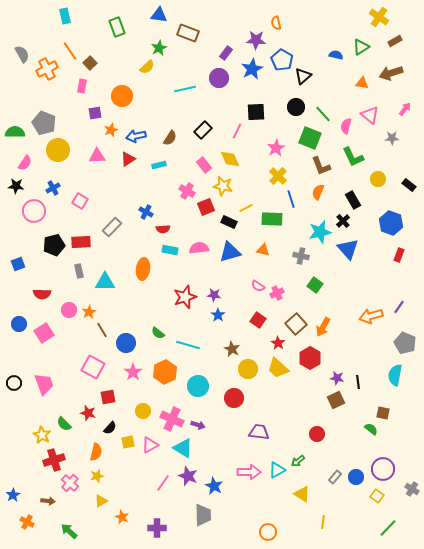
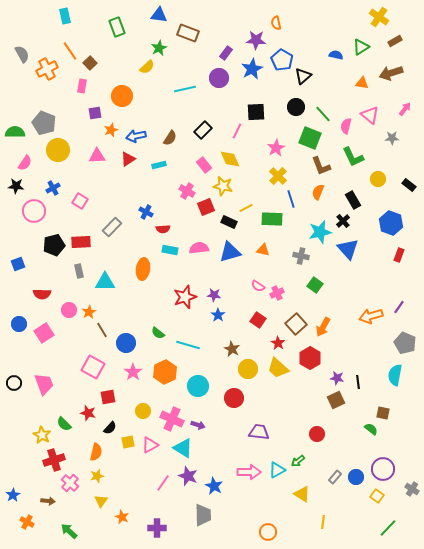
yellow triangle at (101, 501): rotated 24 degrees counterclockwise
